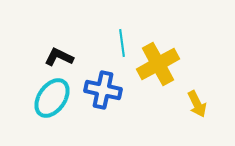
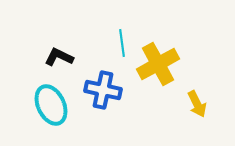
cyan ellipse: moved 1 px left, 7 px down; rotated 60 degrees counterclockwise
